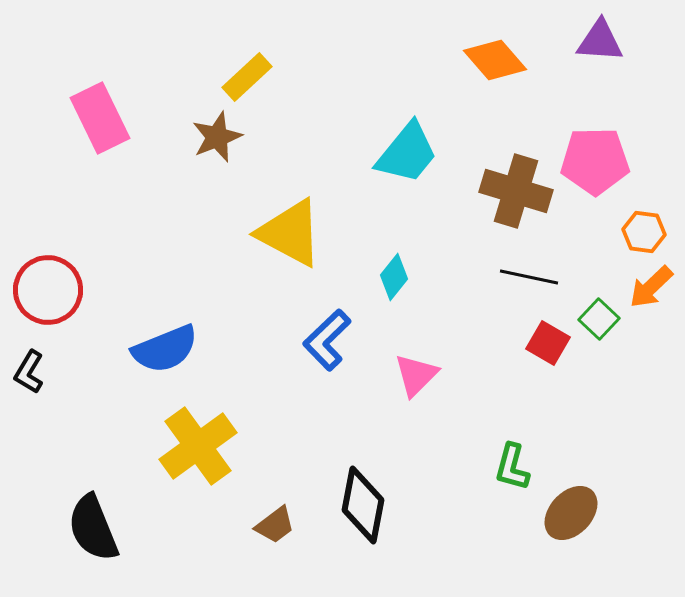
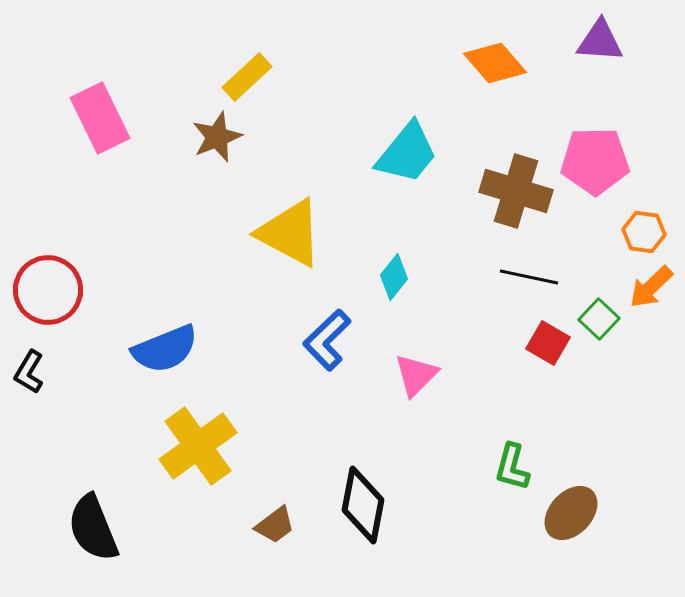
orange diamond: moved 3 px down
